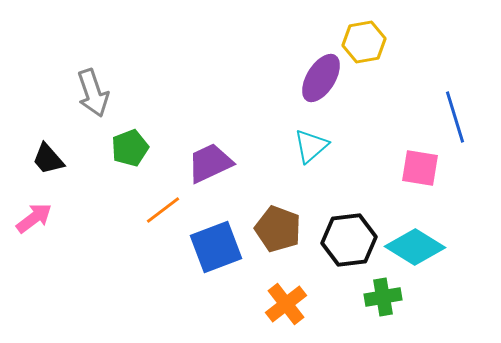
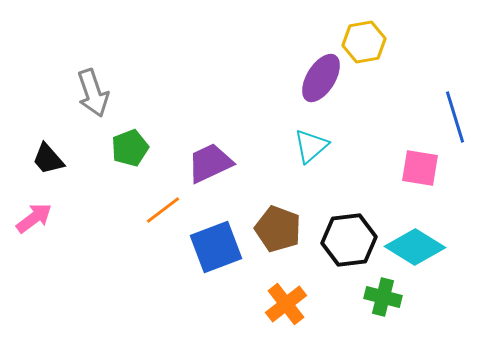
green cross: rotated 24 degrees clockwise
